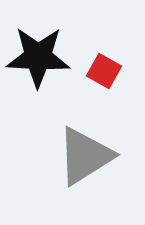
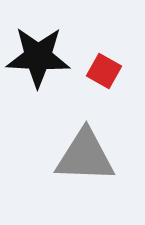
gray triangle: rotated 34 degrees clockwise
